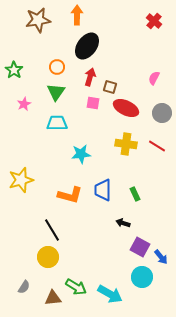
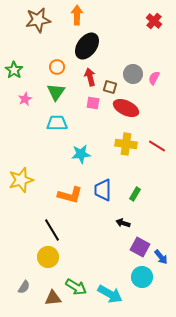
red arrow: rotated 30 degrees counterclockwise
pink star: moved 1 px right, 5 px up
gray circle: moved 29 px left, 39 px up
green rectangle: rotated 56 degrees clockwise
